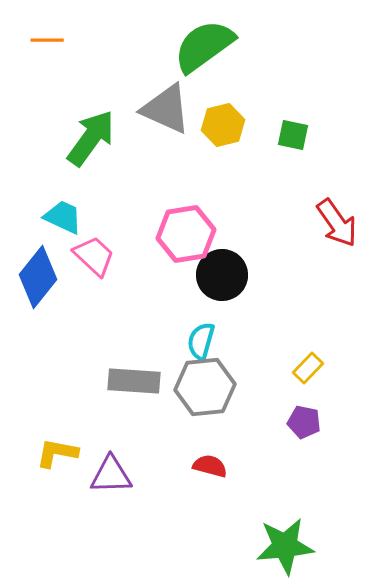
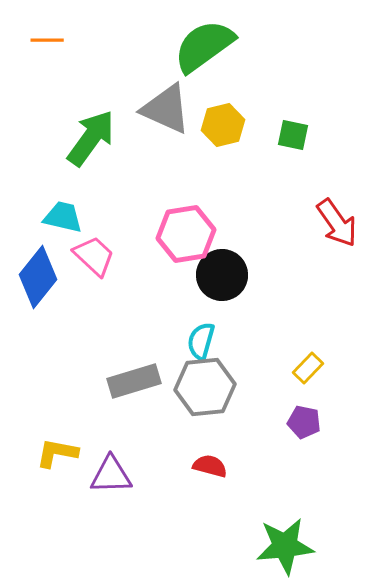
cyan trapezoid: rotated 12 degrees counterclockwise
gray rectangle: rotated 21 degrees counterclockwise
